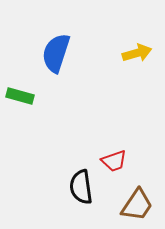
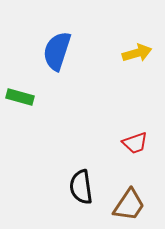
blue semicircle: moved 1 px right, 2 px up
green rectangle: moved 1 px down
red trapezoid: moved 21 px right, 18 px up
brown trapezoid: moved 8 px left
